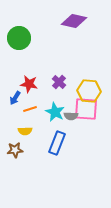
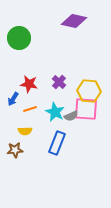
blue arrow: moved 2 px left, 1 px down
gray semicircle: rotated 24 degrees counterclockwise
